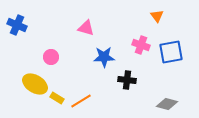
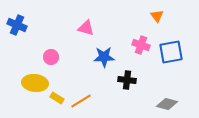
yellow ellipse: moved 1 px up; rotated 25 degrees counterclockwise
